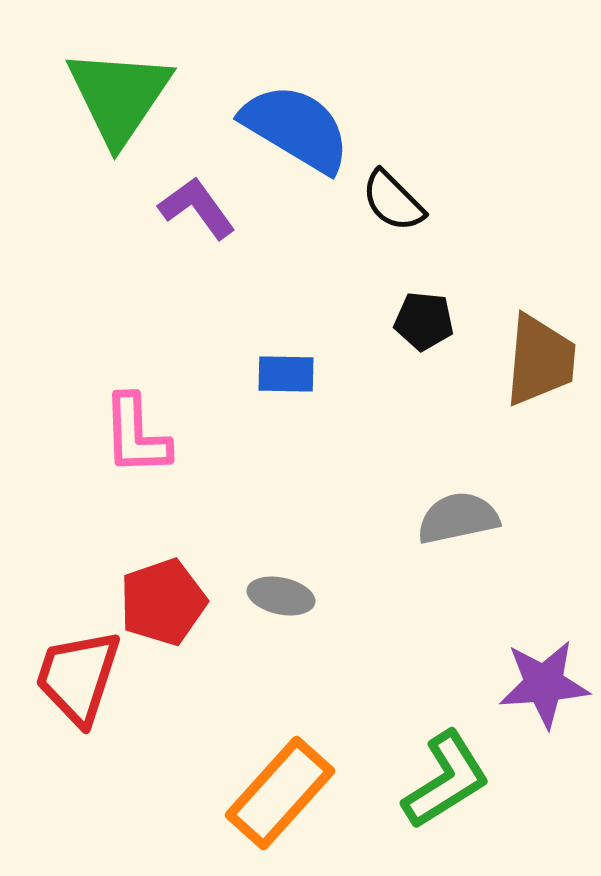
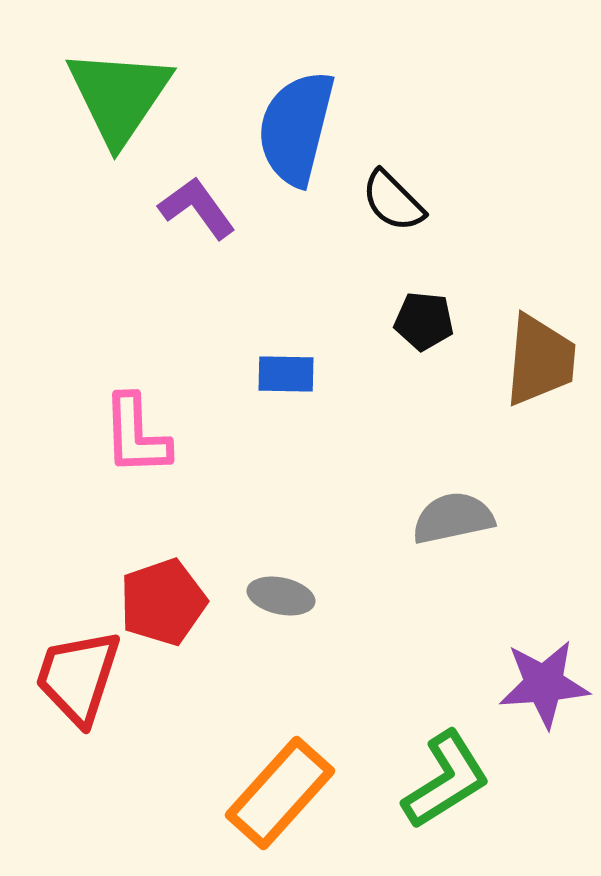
blue semicircle: rotated 107 degrees counterclockwise
gray semicircle: moved 5 px left
